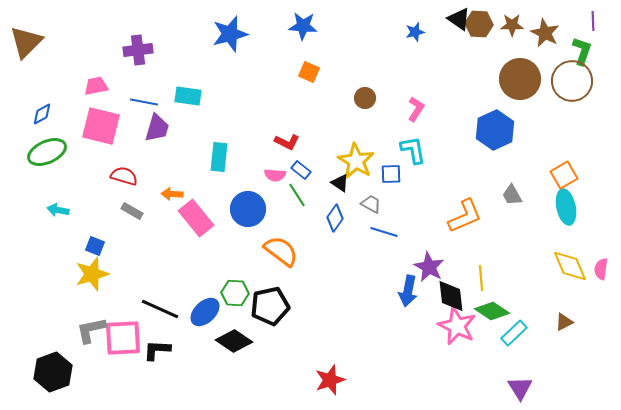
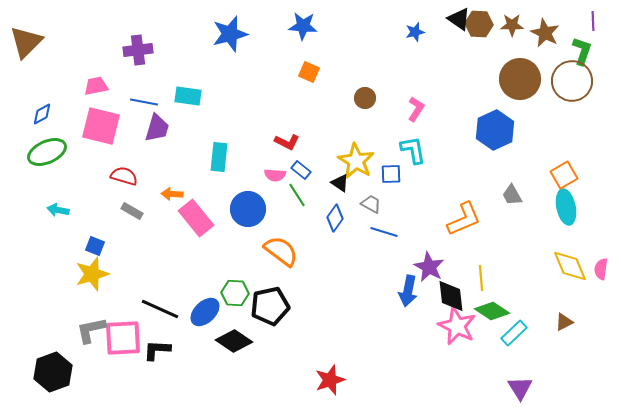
orange L-shape at (465, 216): moved 1 px left, 3 px down
